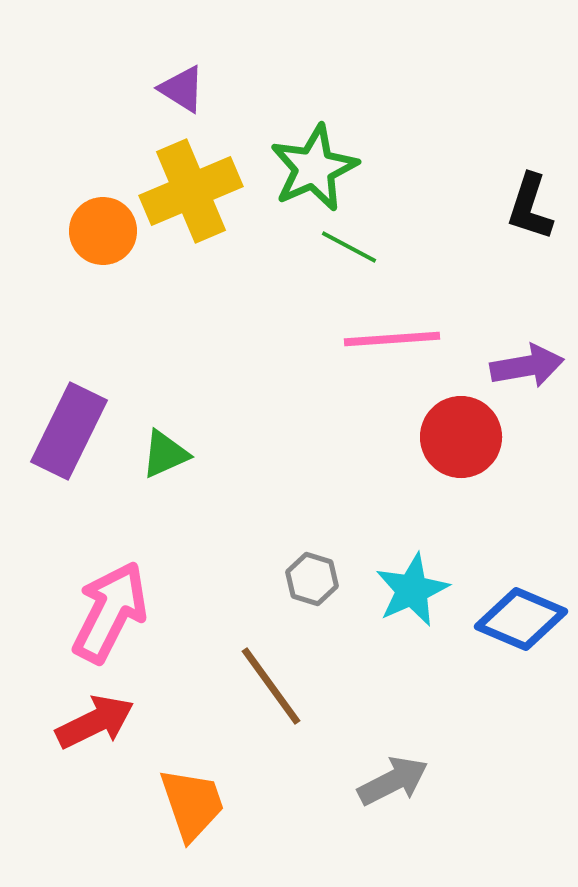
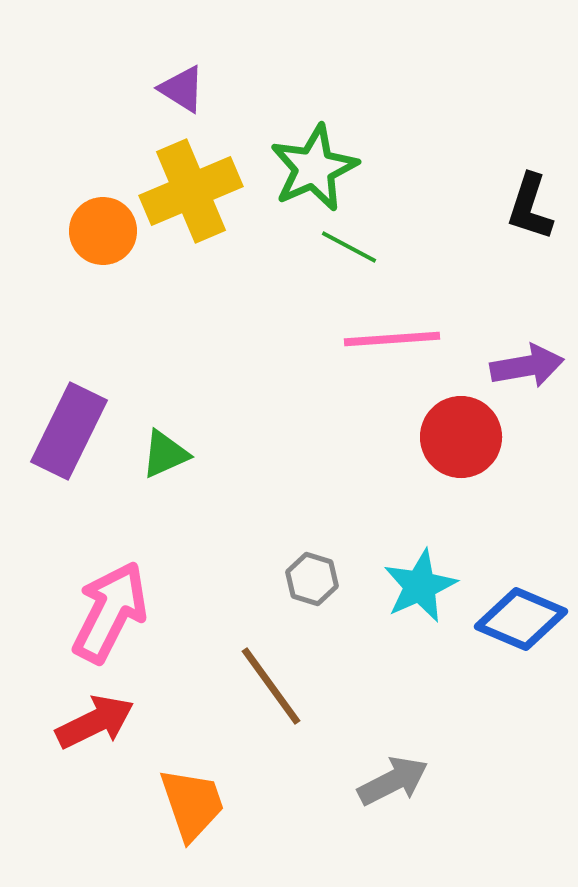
cyan star: moved 8 px right, 4 px up
